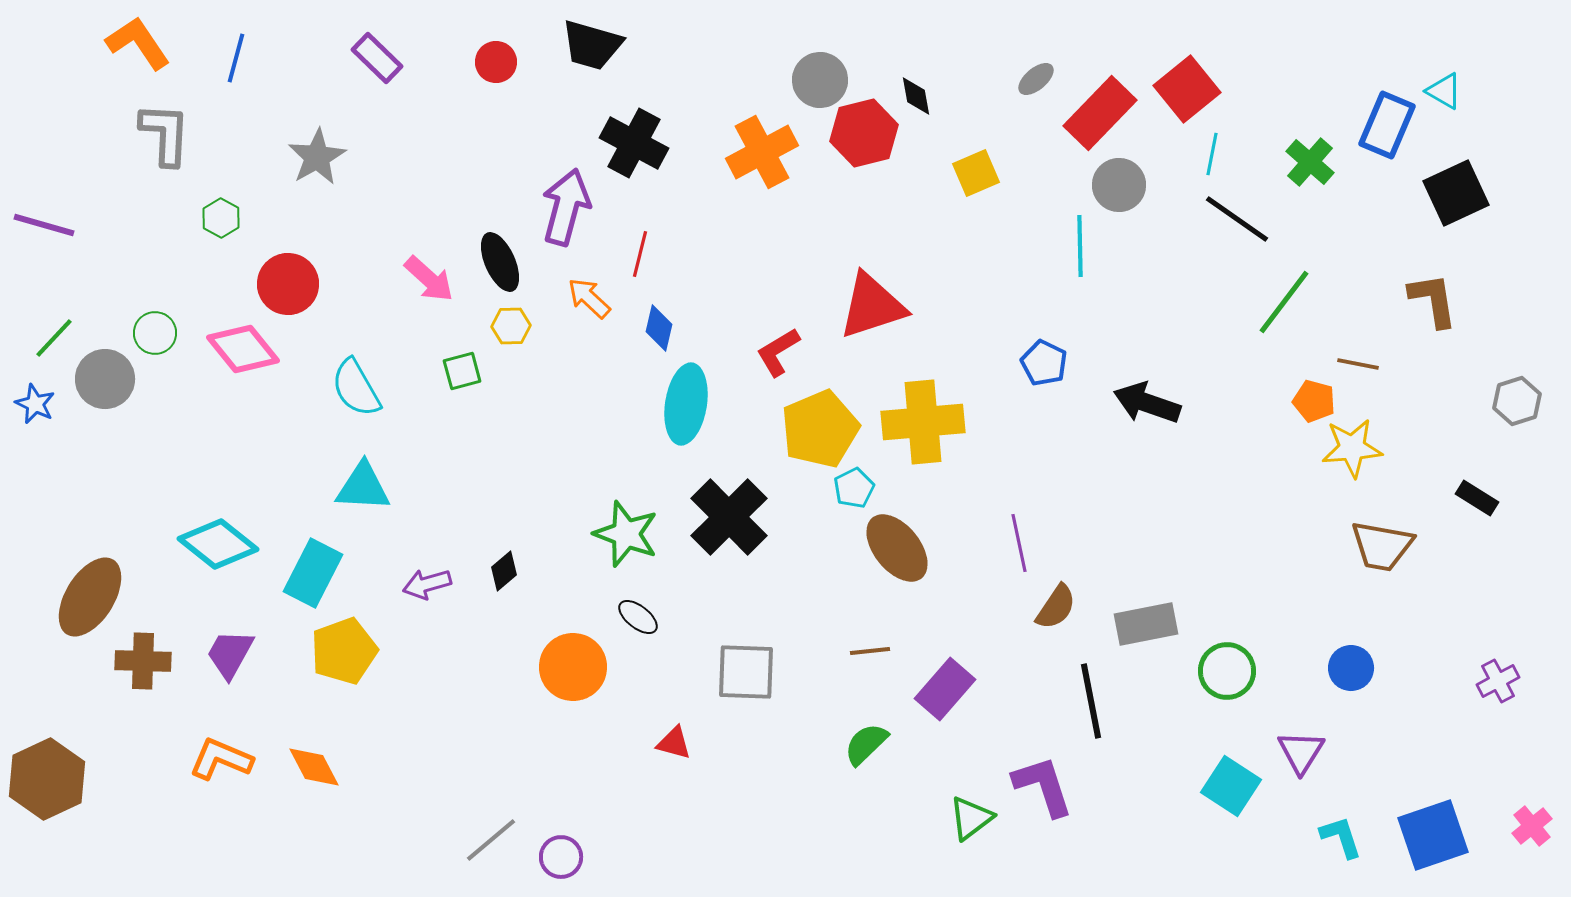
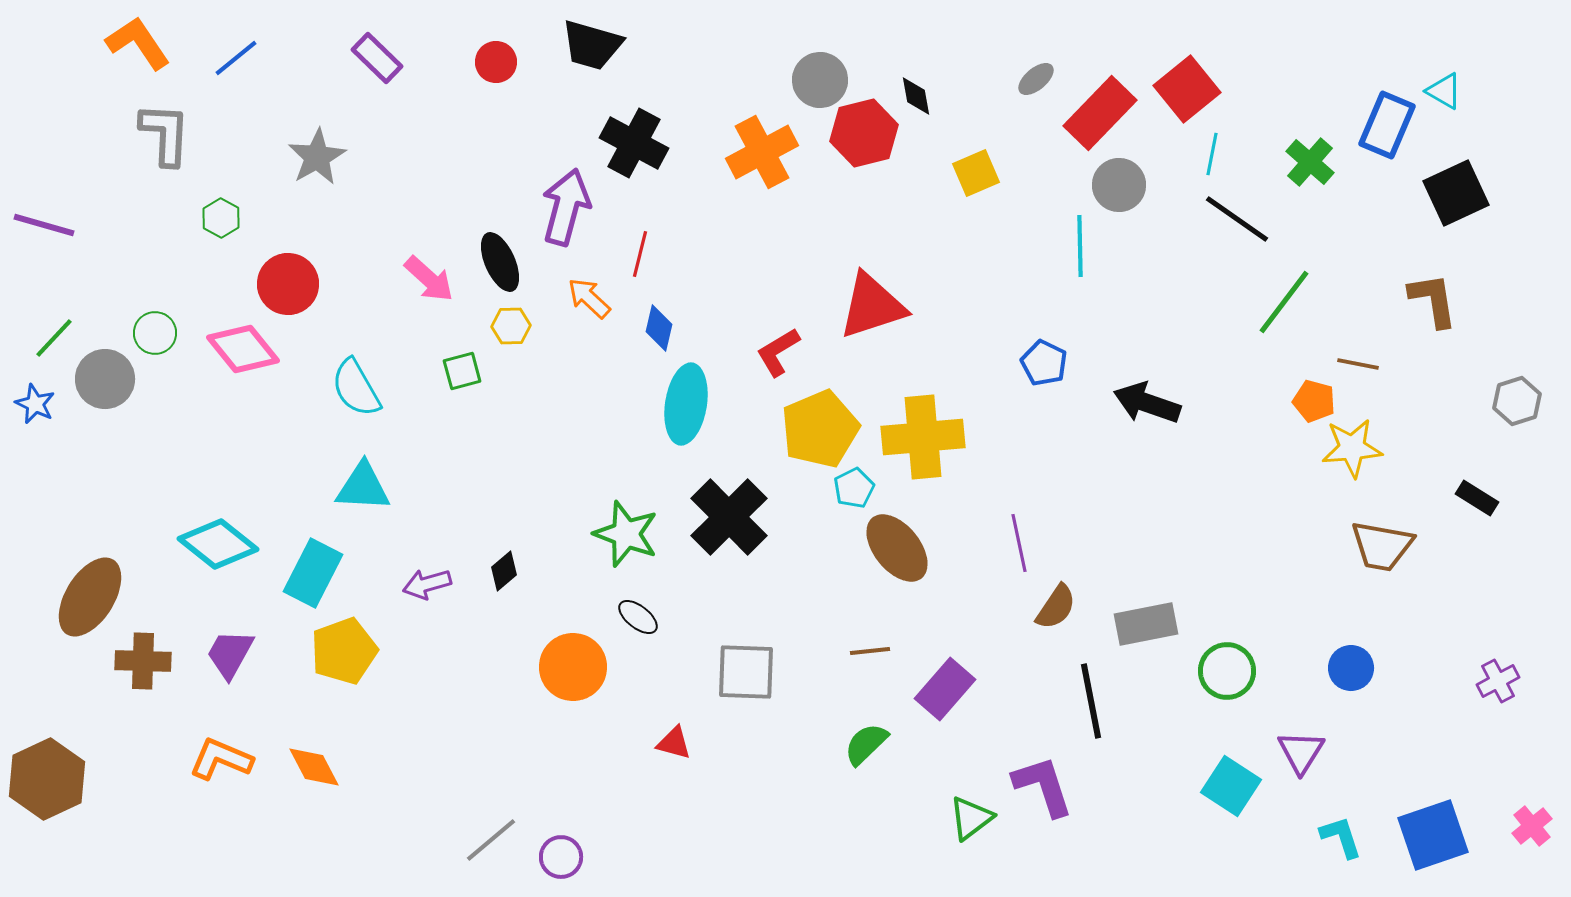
blue line at (236, 58): rotated 36 degrees clockwise
yellow cross at (923, 422): moved 15 px down
